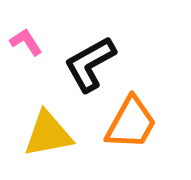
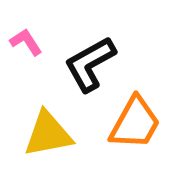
orange trapezoid: moved 4 px right
